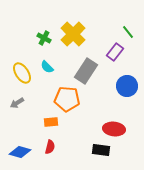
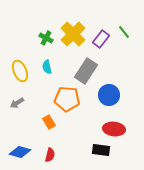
green line: moved 4 px left
green cross: moved 2 px right
purple rectangle: moved 14 px left, 13 px up
cyan semicircle: rotated 32 degrees clockwise
yellow ellipse: moved 2 px left, 2 px up; rotated 10 degrees clockwise
blue circle: moved 18 px left, 9 px down
orange rectangle: moved 2 px left; rotated 64 degrees clockwise
red semicircle: moved 8 px down
